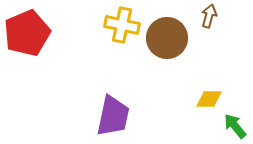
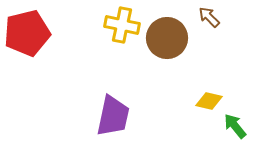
brown arrow: moved 1 px down; rotated 60 degrees counterclockwise
red pentagon: rotated 9 degrees clockwise
yellow diamond: moved 2 px down; rotated 12 degrees clockwise
